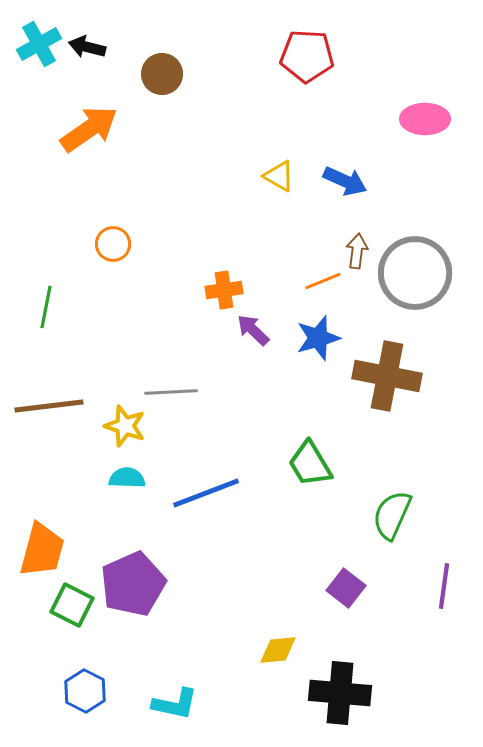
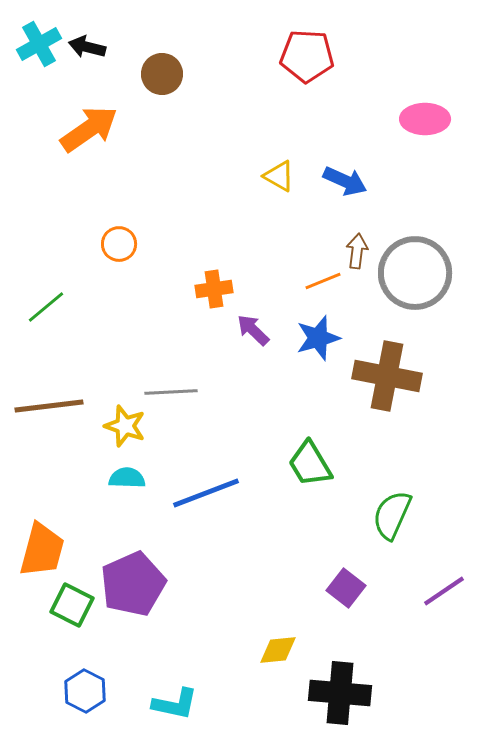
orange circle: moved 6 px right
orange cross: moved 10 px left, 1 px up
green line: rotated 39 degrees clockwise
purple line: moved 5 px down; rotated 48 degrees clockwise
